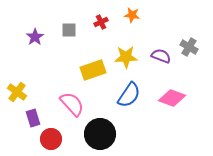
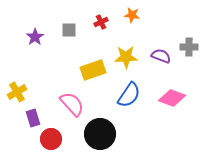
gray cross: rotated 30 degrees counterclockwise
yellow cross: rotated 24 degrees clockwise
